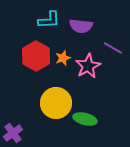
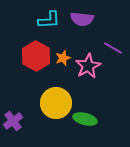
purple semicircle: moved 1 px right, 7 px up
purple cross: moved 12 px up
